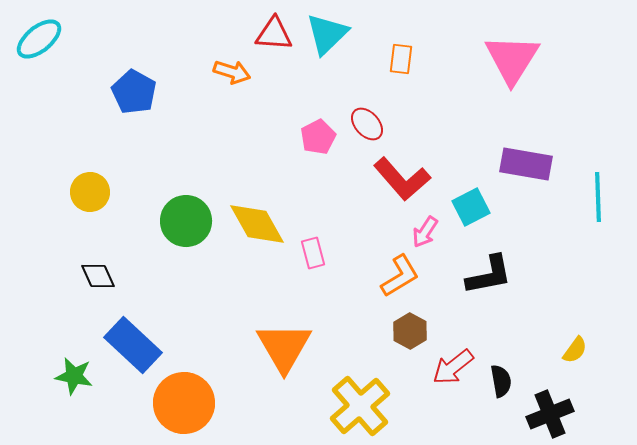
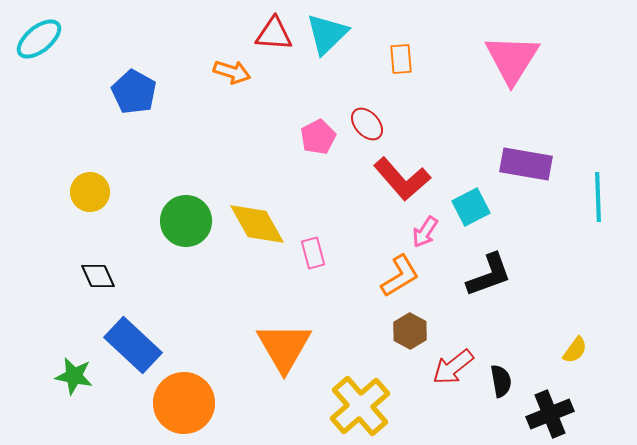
orange rectangle: rotated 12 degrees counterclockwise
black L-shape: rotated 9 degrees counterclockwise
